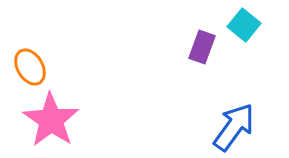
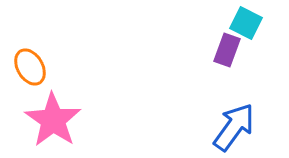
cyan square: moved 2 px right, 2 px up; rotated 12 degrees counterclockwise
purple rectangle: moved 25 px right, 3 px down
pink star: moved 2 px right
